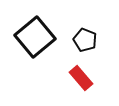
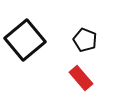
black square: moved 10 px left, 3 px down
